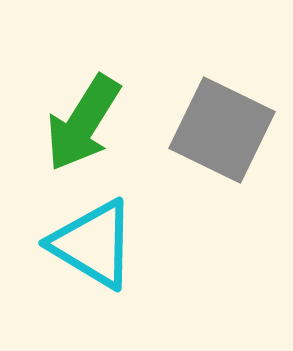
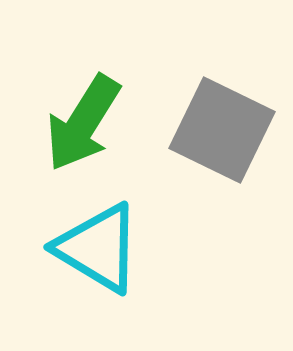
cyan triangle: moved 5 px right, 4 px down
